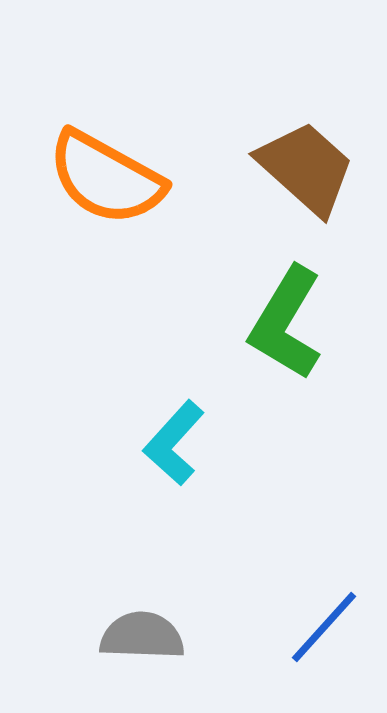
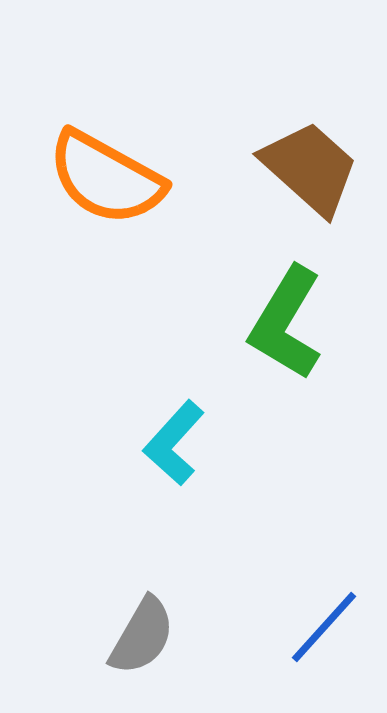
brown trapezoid: moved 4 px right
gray semicircle: rotated 118 degrees clockwise
